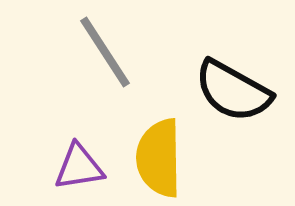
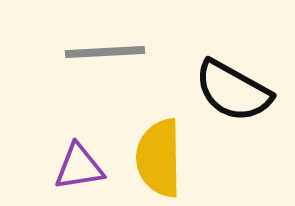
gray line: rotated 60 degrees counterclockwise
